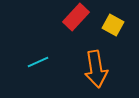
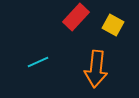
orange arrow: rotated 15 degrees clockwise
